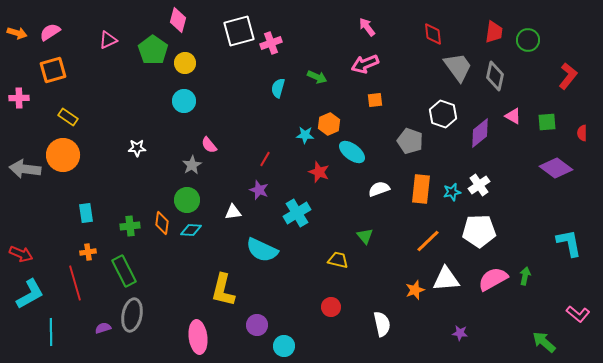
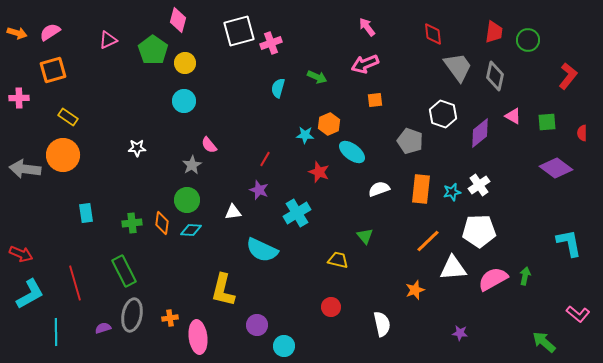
green cross at (130, 226): moved 2 px right, 3 px up
orange cross at (88, 252): moved 82 px right, 66 px down
white triangle at (446, 279): moved 7 px right, 11 px up
cyan line at (51, 332): moved 5 px right
